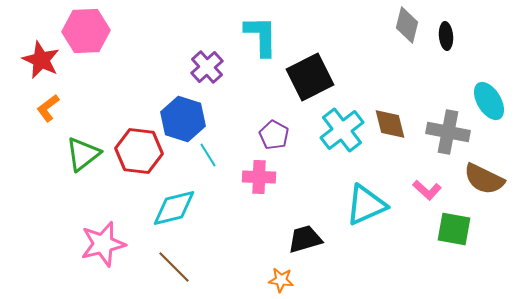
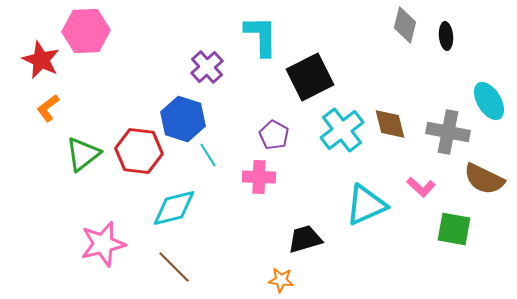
gray diamond: moved 2 px left
pink L-shape: moved 6 px left, 3 px up
